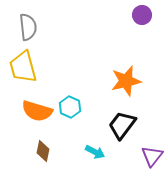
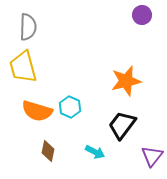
gray semicircle: rotated 8 degrees clockwise
brown diamond: moved 5 px right
